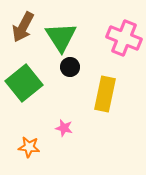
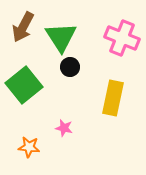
pink cross: moved 2 px left
green square: moved 2 px down
yellow rectangle: moved 8 px right, 4 px down
